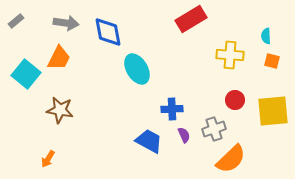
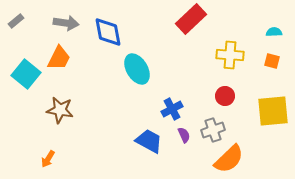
red rectangle: rotated 12 degrees counterclockwise
cyan semicircle: moved 8 px right, 4 px up; rotated 91 degrees clockwise
red circle: moved 10 px left, 4 px up
blue cross: rotated 25 degrees counterclockwise
gray cross: moved 1 px left, 1 px down
orange semicircle: moved 2 px left
